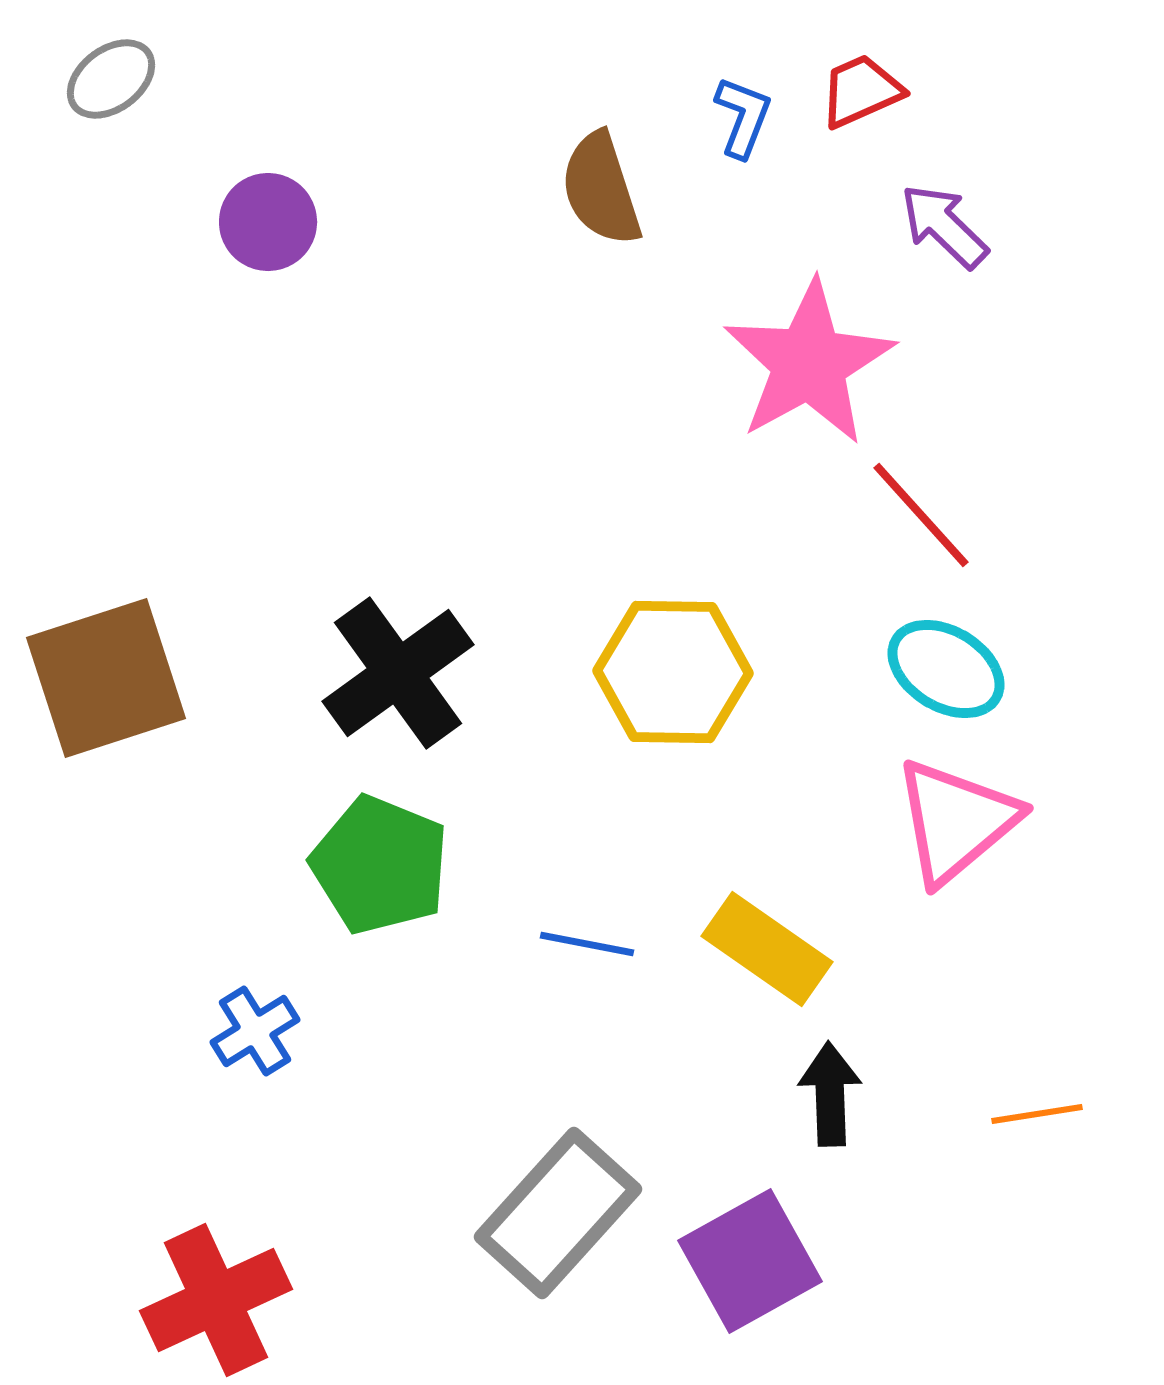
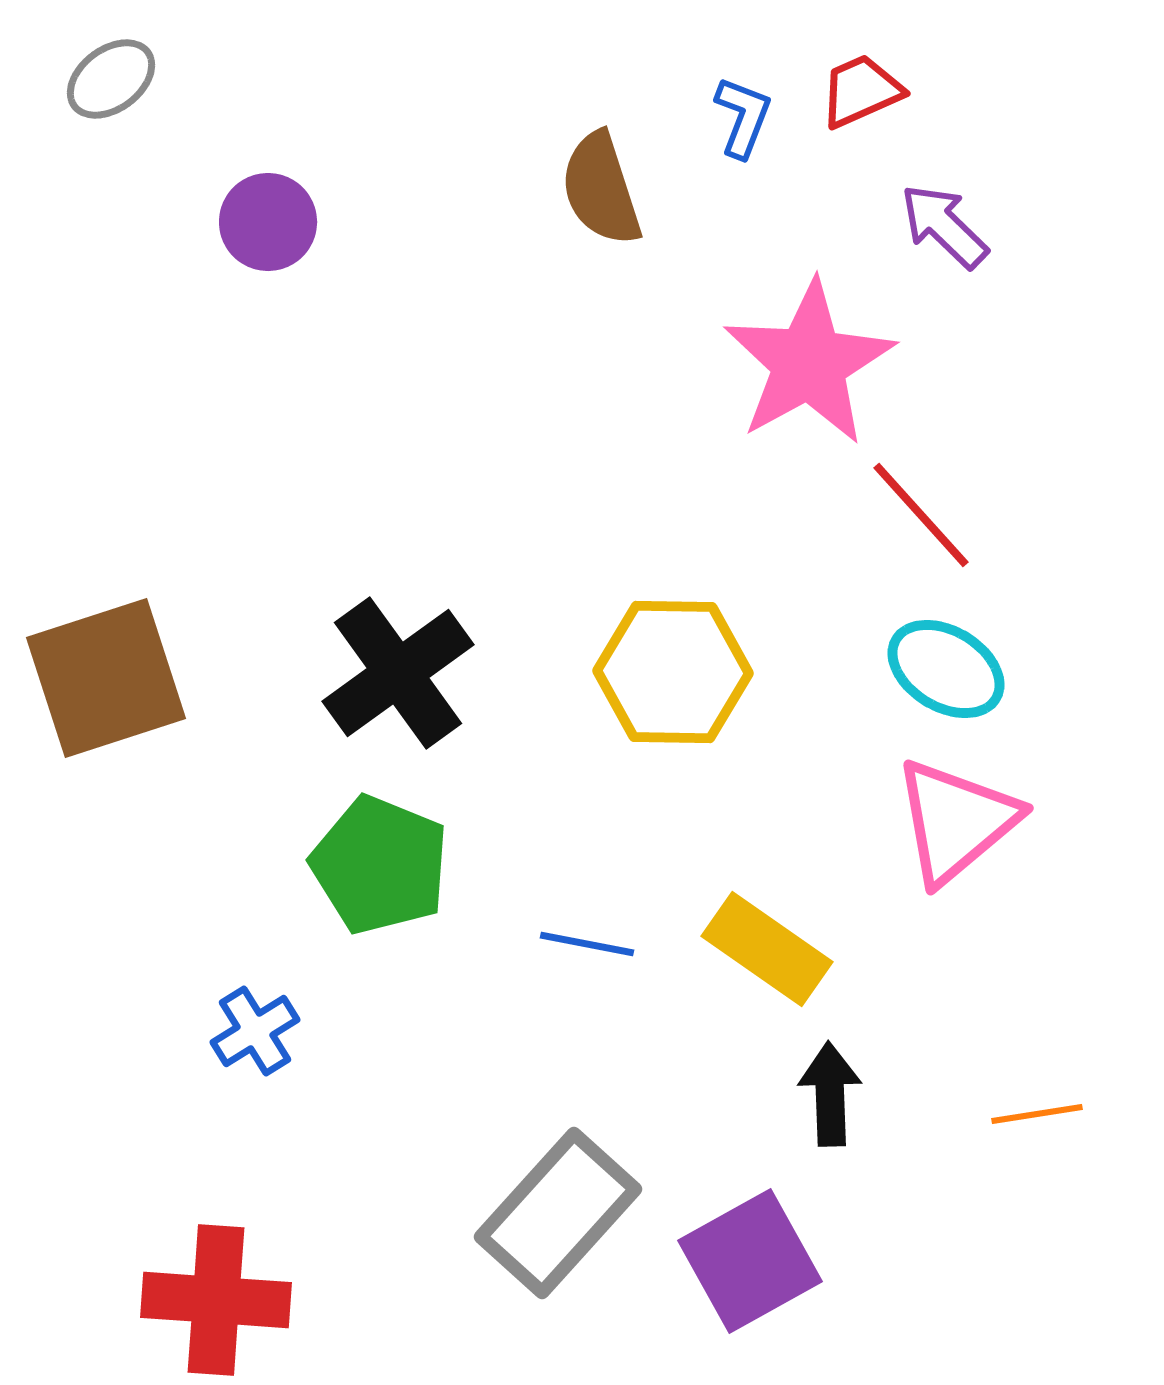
red cross: rotated 29 degrees clockwise
